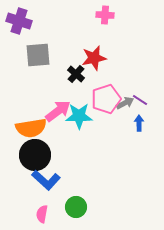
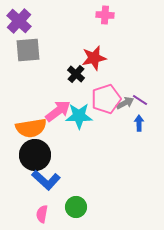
purple cross: rotated 25 degrees clockwise
gray square: moved 10 px left, 5 px up
